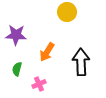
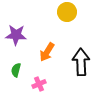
green semicircle: moved 1 px left, 1 px down
